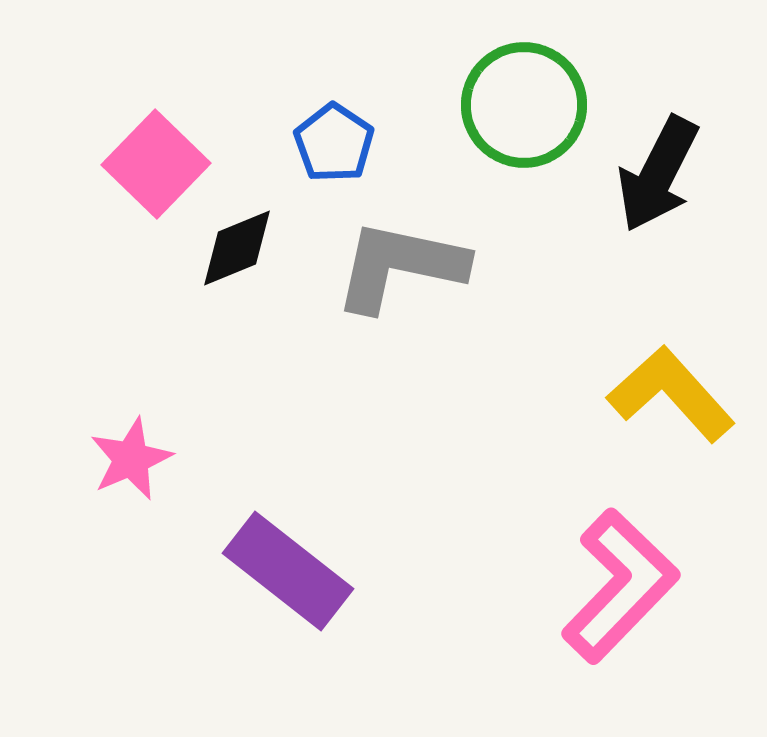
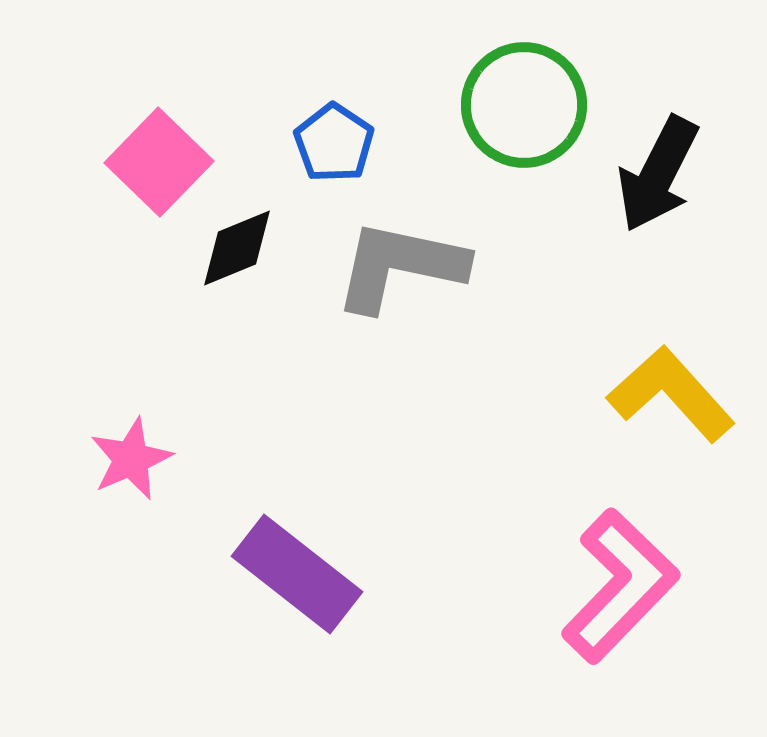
pink square: moved 3 px right, 2 px up
purple rectangle: moved 9 px right, 3 px down
